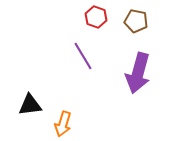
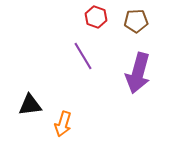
brown pentagon: rotated 15 degrees counterclockwise
